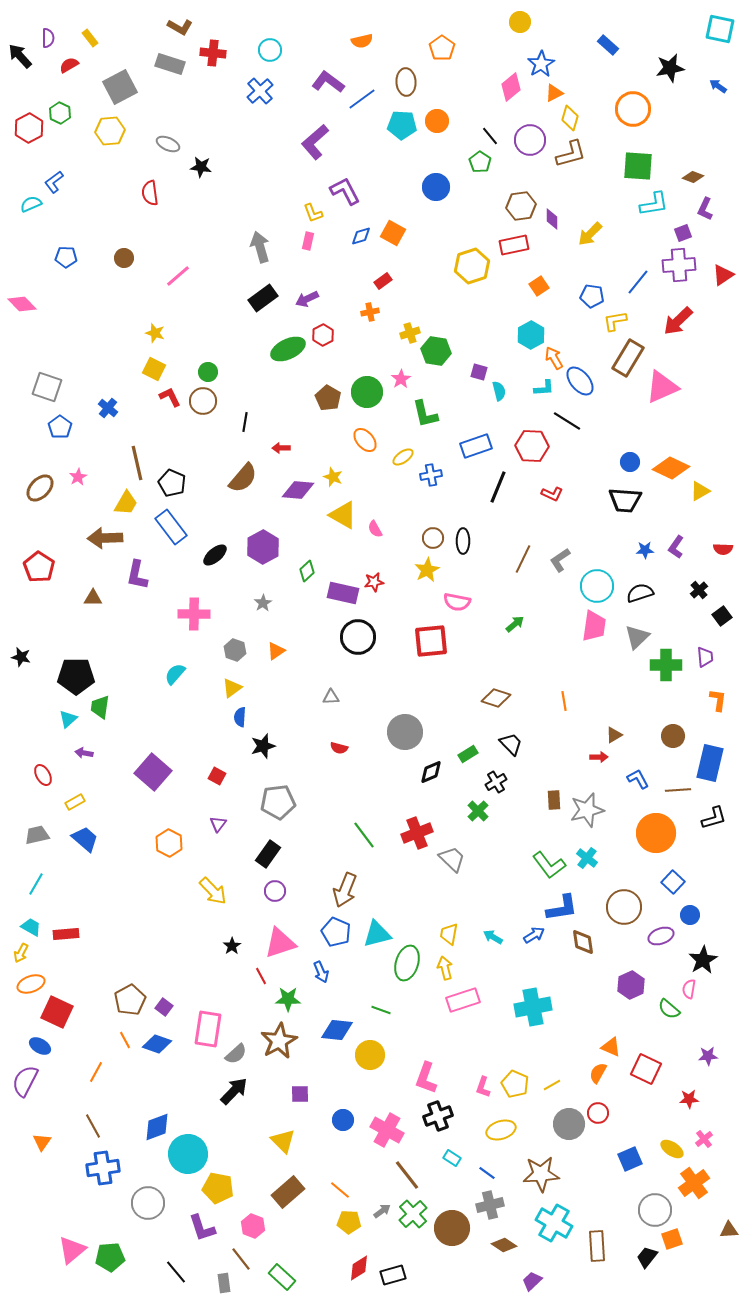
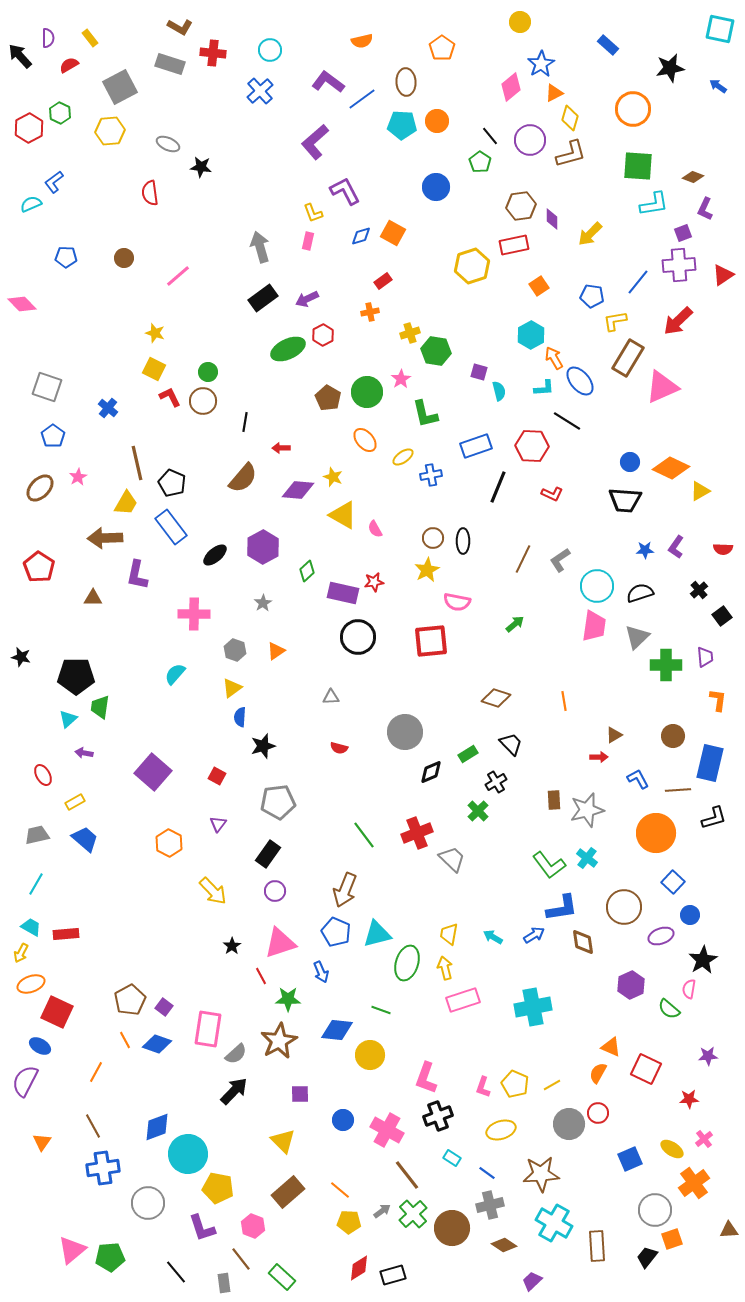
blue pentagon at (60, 427): moved 7 px left, 9 px down
